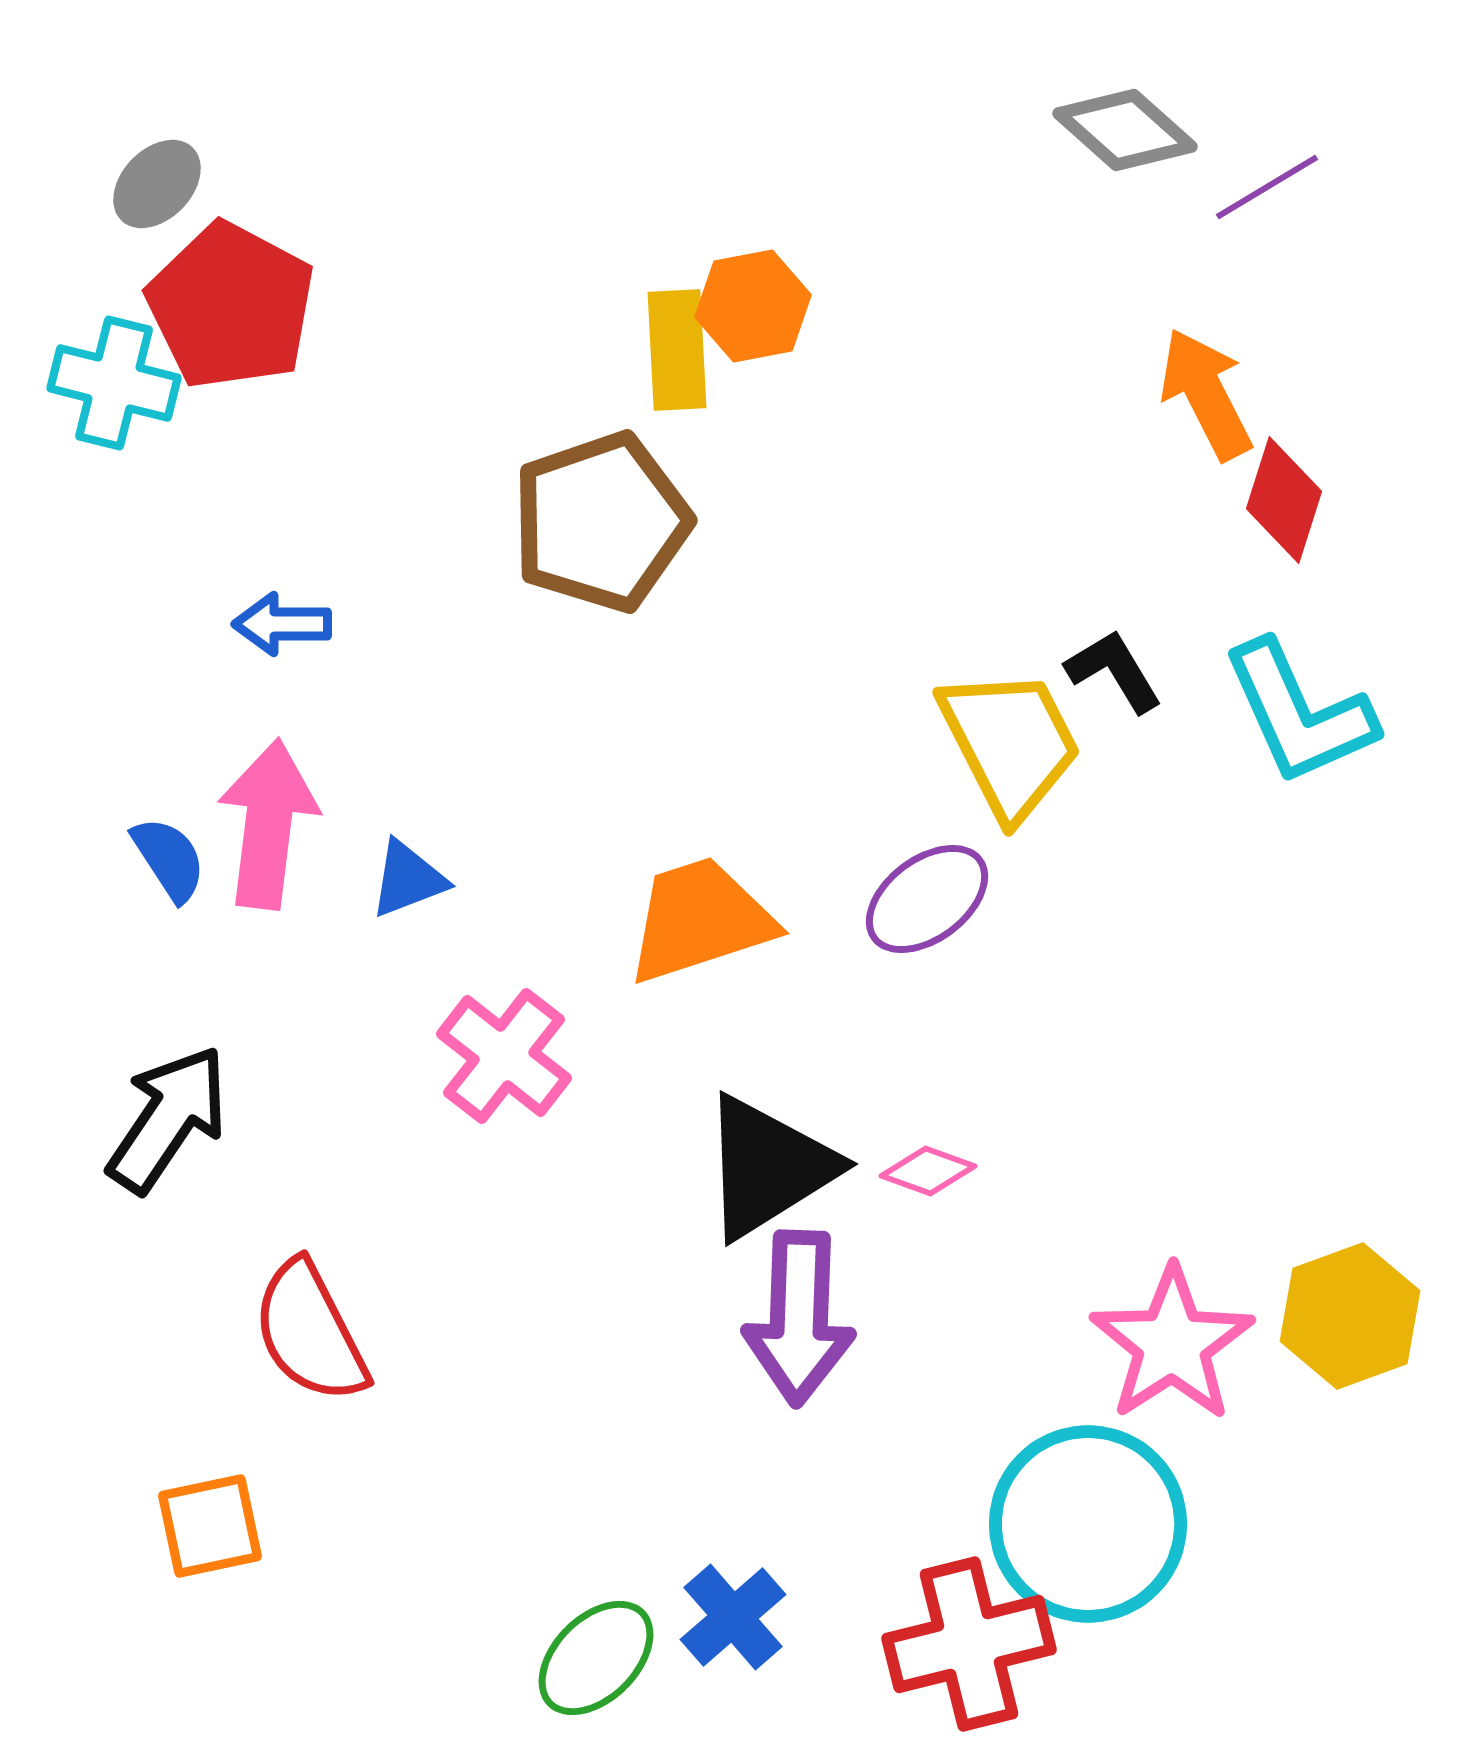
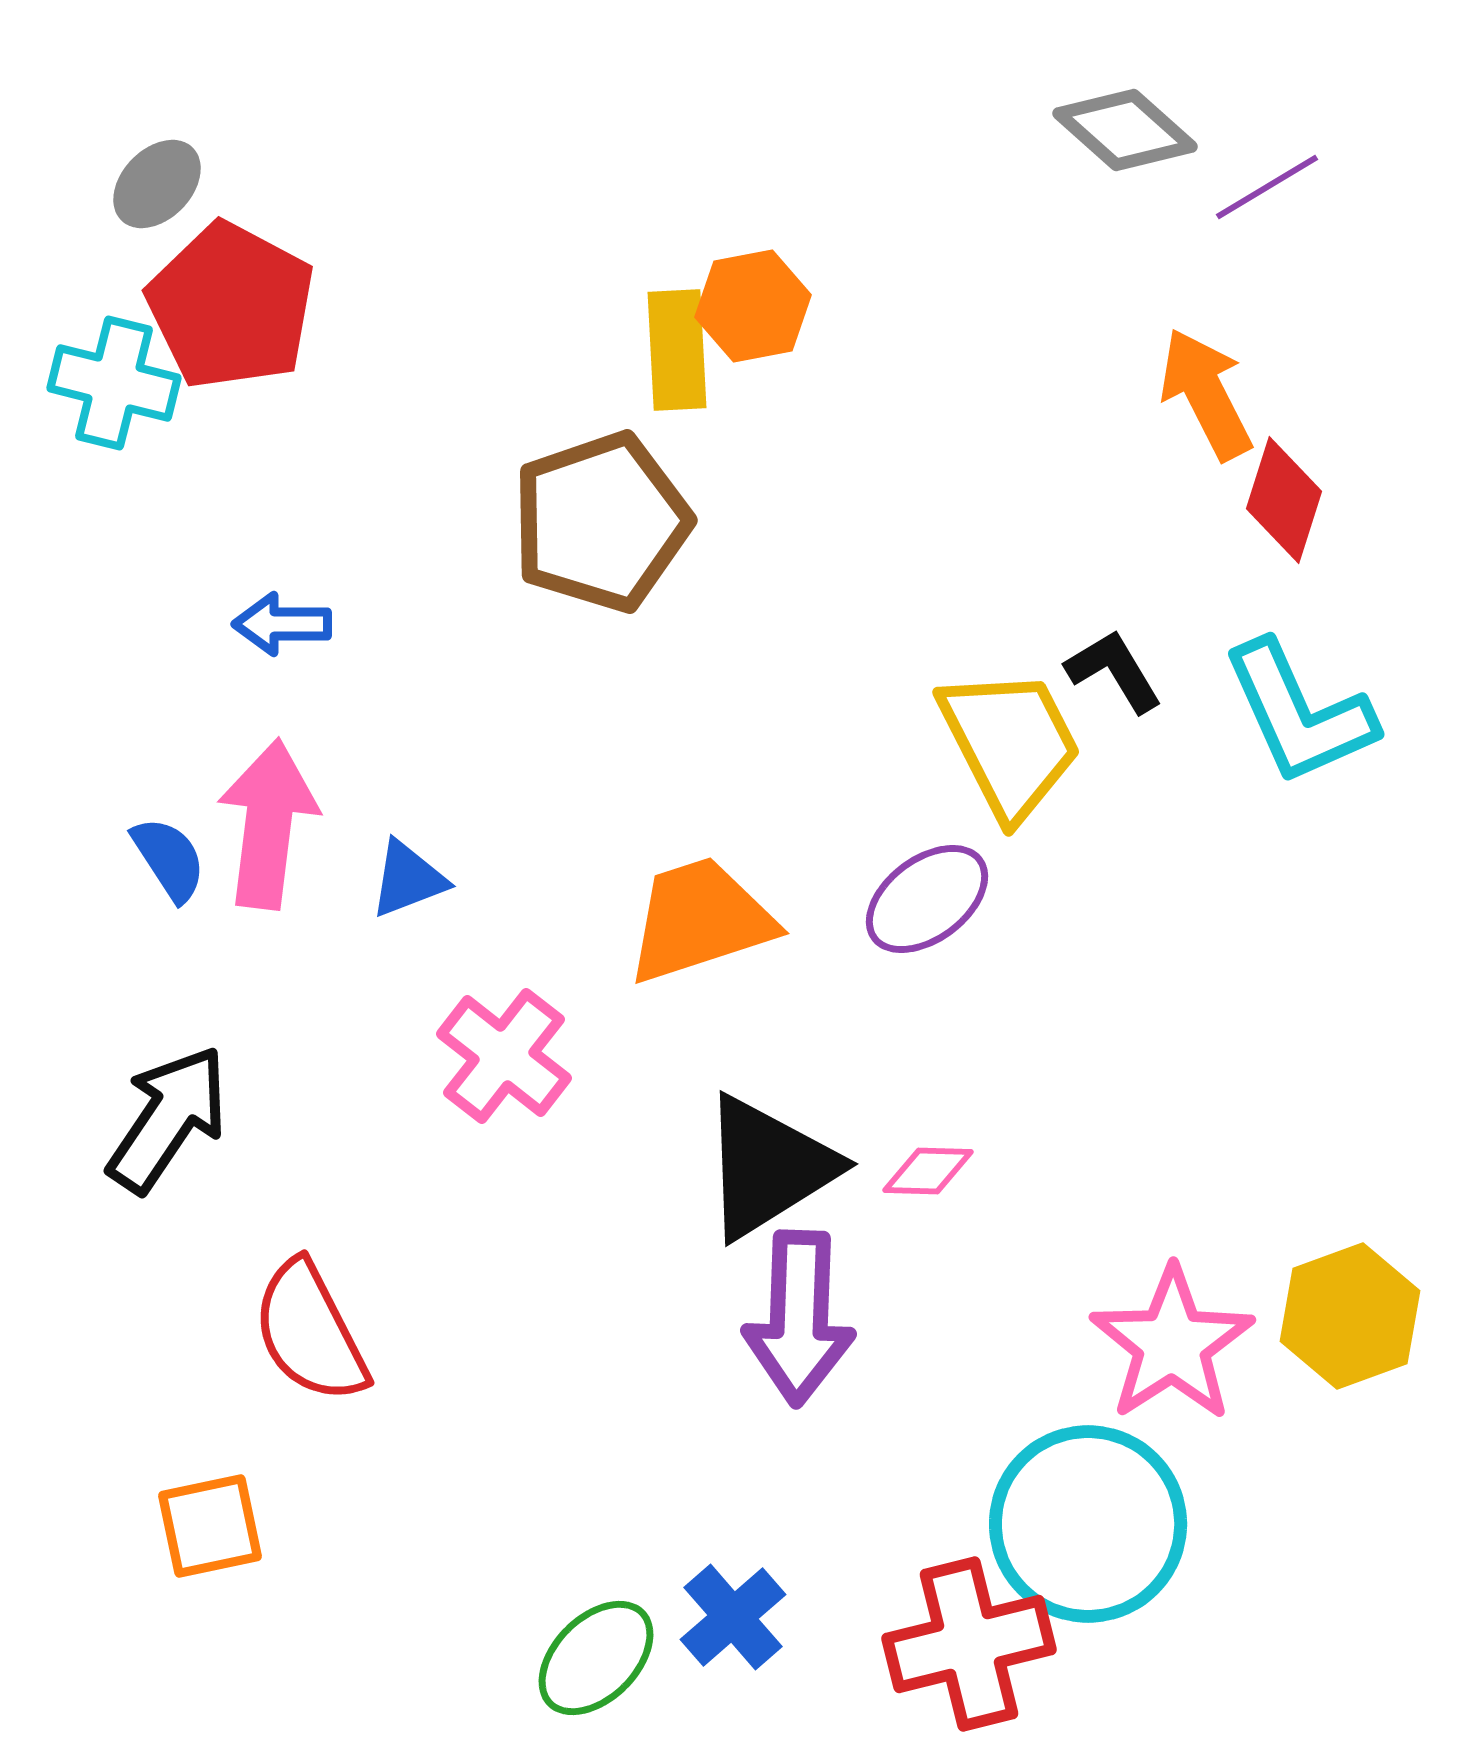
pink diamond: rotated 18 degrees counterclockwise
